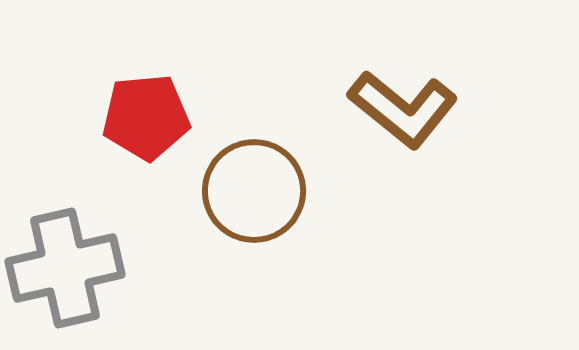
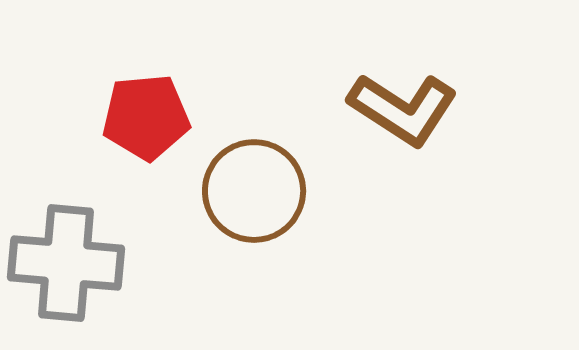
brown L-shape: rotated 6 degrees counterclockwise
gray cross: moved 1 px right, 5 px up; rotated 18 degrees clockwise
